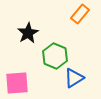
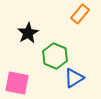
pink square: rotated 15 degrees clockwise
